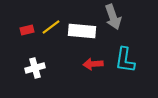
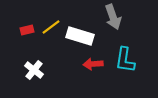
white rectangle: moved 2 px left, 5 px down; rotated 12 degrees clockwise
white cross: moved 1 px left, 2 px down; rotated 36 degrees counterclockwise
